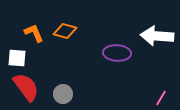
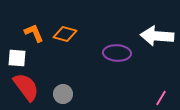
orange diamond: moved 3 px down
